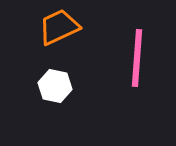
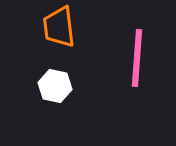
orange trapezoid: rotated 72 degrees counterclockwise
